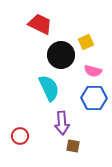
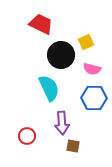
red trapezoid: moved 1 px right
pink semicircle: moved 1 px left, 2 px up
red circle: moved 7 px right
